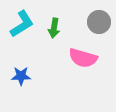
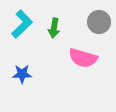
cyan L-shape: rotated 12 degrees counterclockwise
blue star: moved 1 px right, 2 px up
